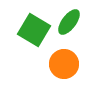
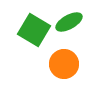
green ellipse: rotated 24 degrees clockwise
